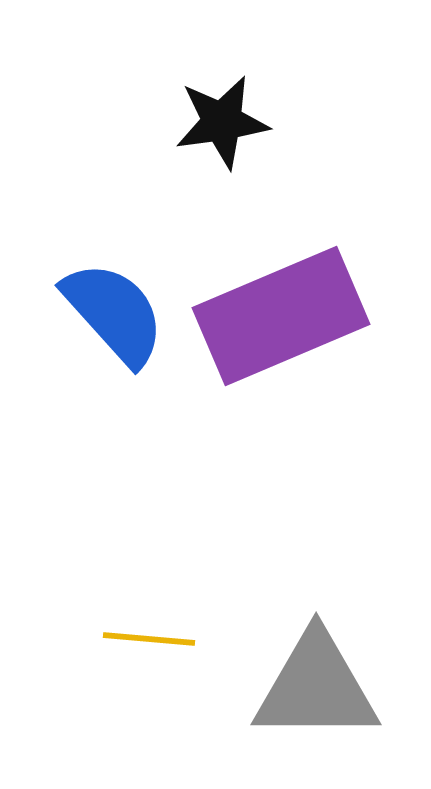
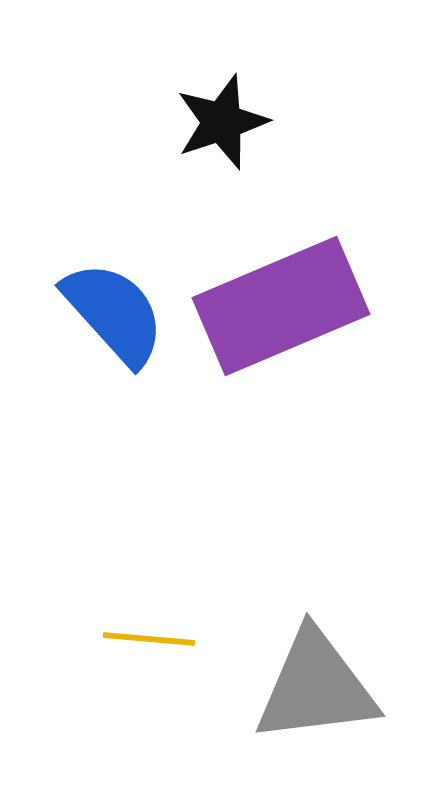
black star: rotated 10 degrees counterclockwise
purple rectangle: moved 10 px up
gray triangle: rotated 7 degrees counterclockwise
